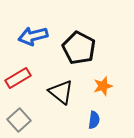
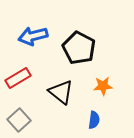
orange star: rotated 12 degrees clockwise
